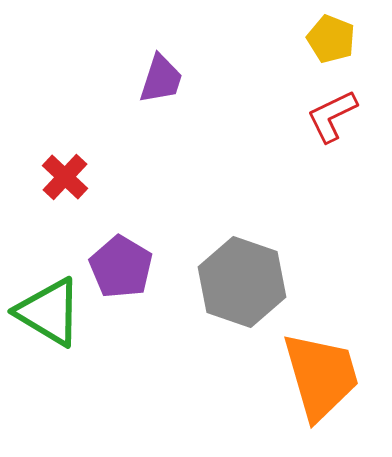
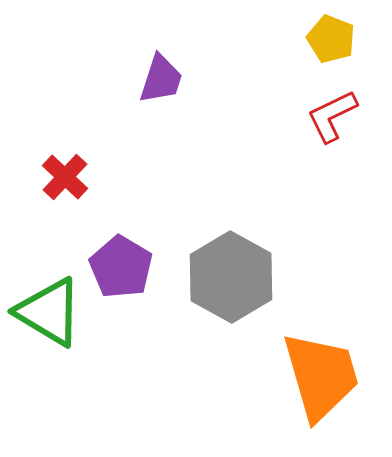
gray hexagon: moved 11 px left, 5 px up; rotated 10 degrees clockwise
